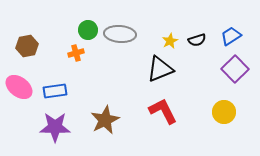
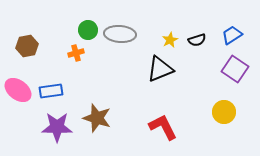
blue trapezoid: moved 1 px right, 1 px up
yellow star: moved 1 px up
purple square: rotated 12 degrees counterclockwise
pink ellipse: moved 1 px left, 3 px down
blue rectangle: moved 4 px left
red L-shape: moved 16 px down
brown star: moved 8 px left, 2 px up; rotated 28 degrees counterclockwise
purple star: moved 2 px right
